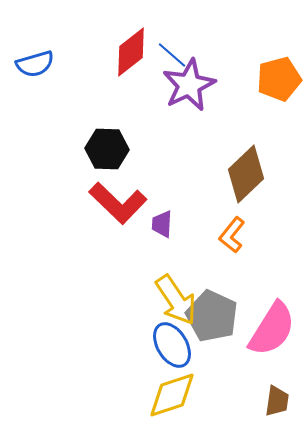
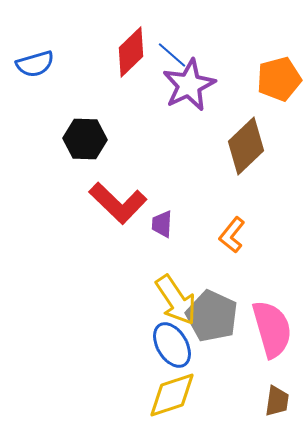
red diamond: rotated 6 degrees counterclockwise
black hexagon: moved 22 px left, 10 px up
brown diamond: moved 28 px up
pink semicircle: rotated 48 degrees counterclockwise
